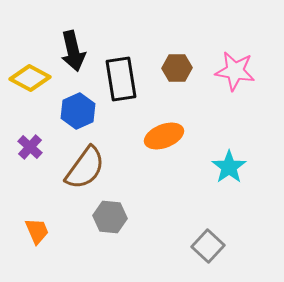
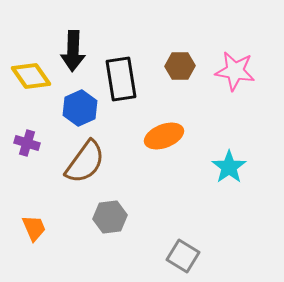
black arrow: rotated 15 degrees clockwise
brown hexagon: moved 3 px right, 2 px up
yellow diamond: moved 1 px right, 2 px up; rotated 27 degrees clockwise
blue hexagon: moved 2 px right, 3 px up
purple cross: moved 3 px left, 4 px up; rotated 25 degrees counterclockwise
brown semicircle: moved 6 px up
gray hexagon: rotated 12 degrees counterclockwise
orange trapezoid: moved 3 px left, 3 px up
gray square: moved 25 px left, 10 px down; rotated 12 degrees counterclockwise
